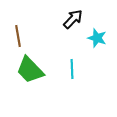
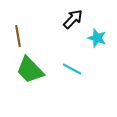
cyan line: rotated 60 degrees counterclockwise
